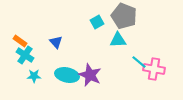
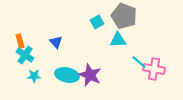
orange rectangle: rotated 40 degrees clockwise
